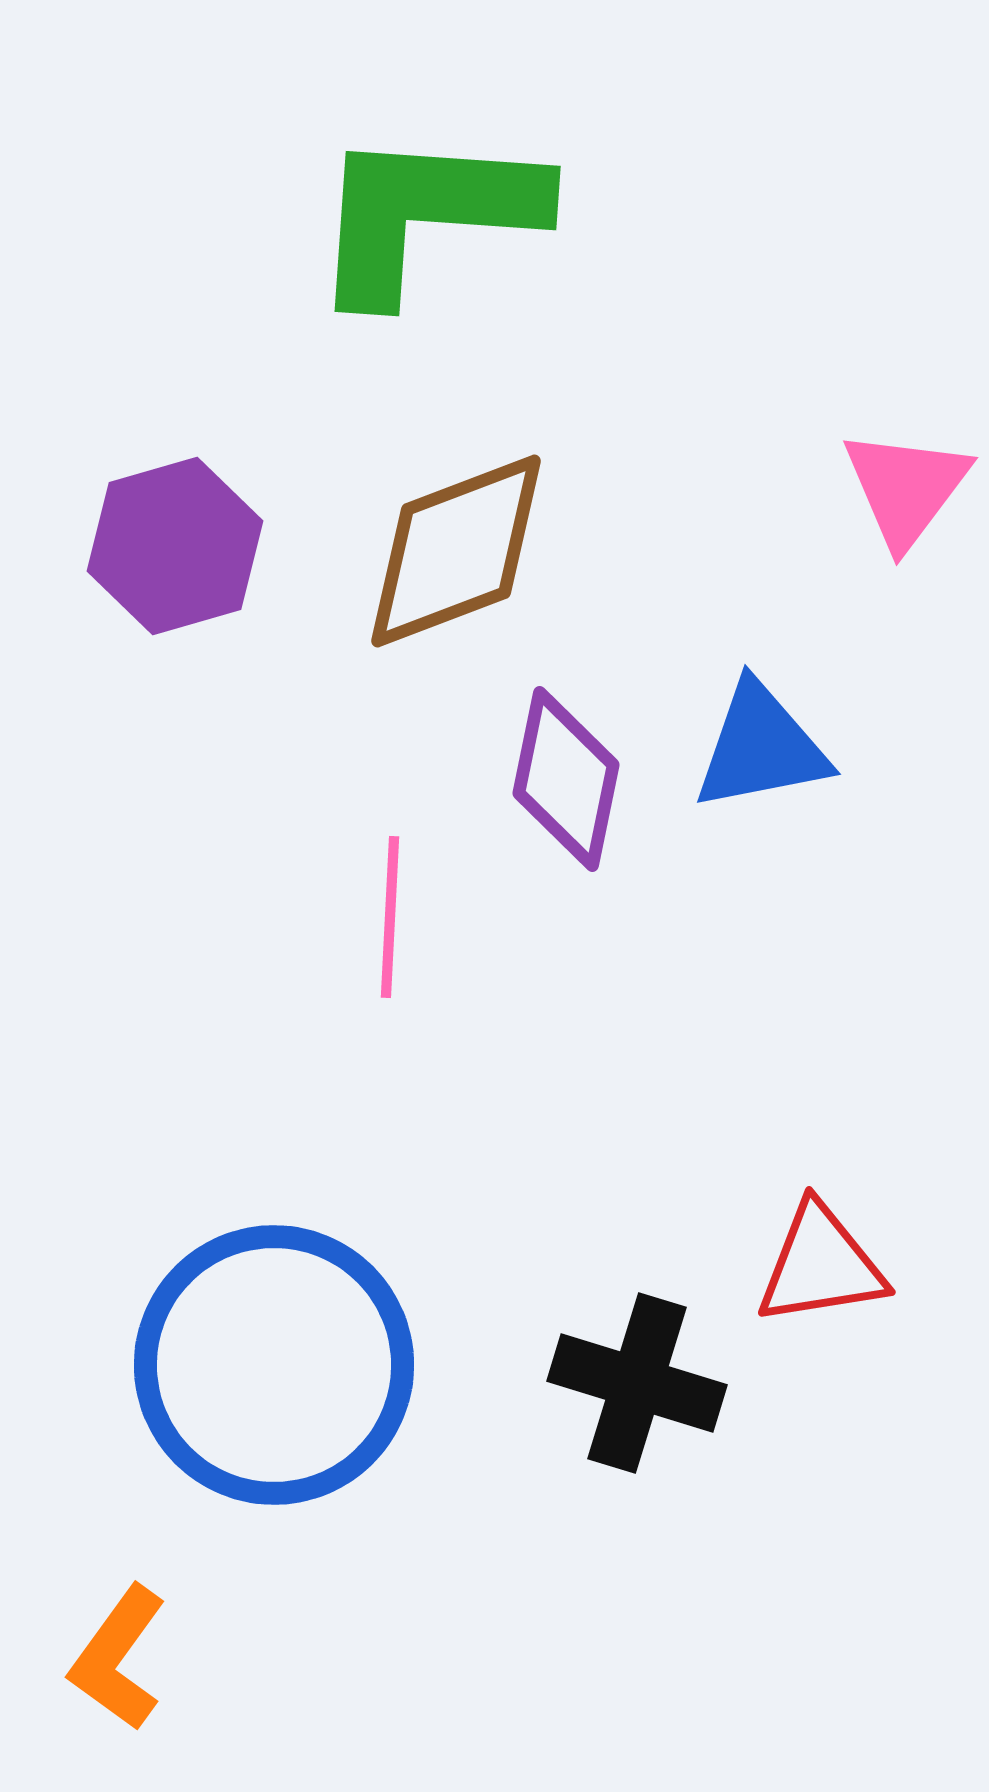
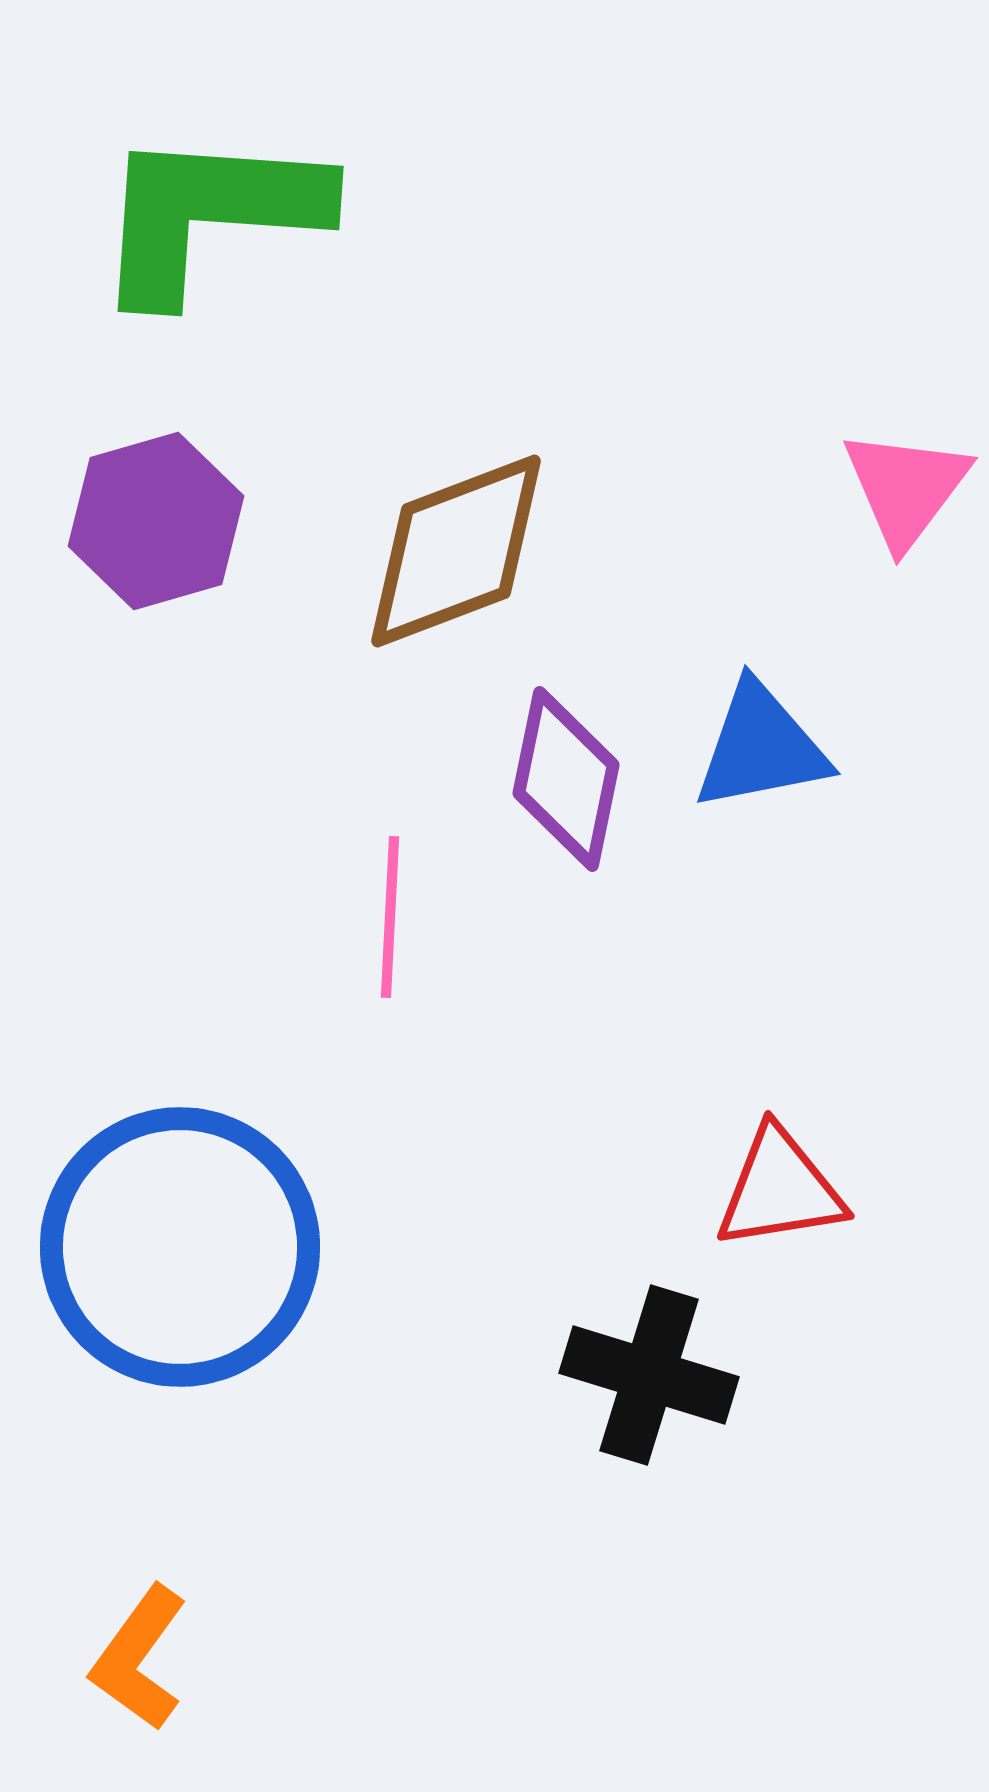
green L-shape: moved 217 px left
purple hexagon: moved 19 px left, 25 px up
red triangle: moved 41 px left, 76 px up
blue circle: moved 94 px left, 118 px up
black cross: moved 12 px right, 8 px up
orange L-shape: moved 21 px right
